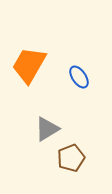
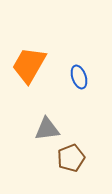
blue ellipse: rotated 15 degrees clockwise
gray triangle: rotated 24 degrees clockwise
